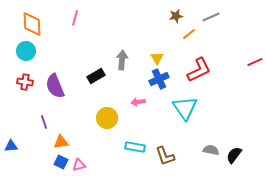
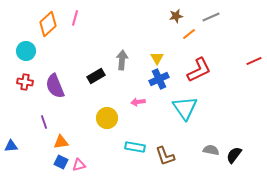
orange diamond: moved 16 px right; rotated 50 degrees clockwise
red line: moved 1 px left, 1 px up
